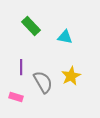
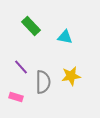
purple line: rotated 42 degrees counterclockwise
yellow star: rotated 18 degrees clockwise
gray semicircle: rotated 30 degrees clockwise
